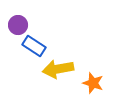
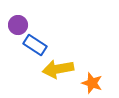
blue rectangle: moved 1 px right, 1 px up
orange star: moved 1 px left
